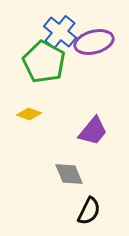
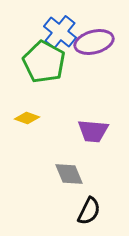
yellow diamond: moved 2 px left, 4 px down
purple trapezoid: rotated 56 degrees clockwise
